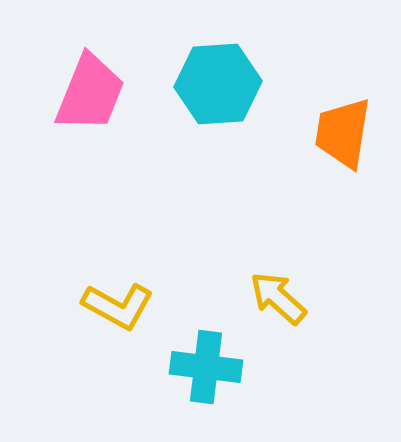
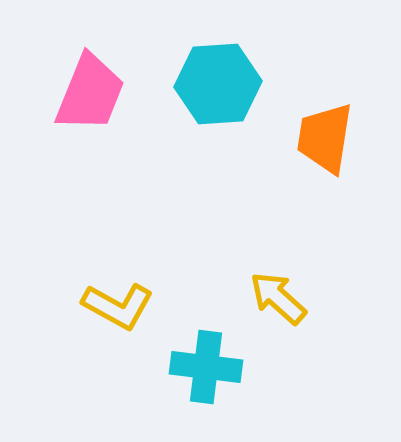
orange trapezoid: moved 18 px left, 5 px down
